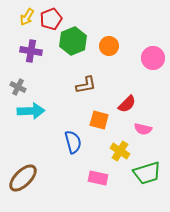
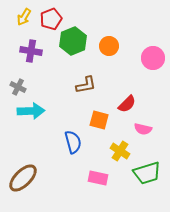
yellow arrow: moved 3 px left
